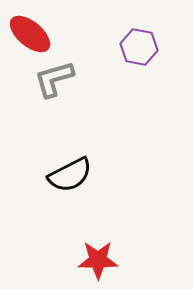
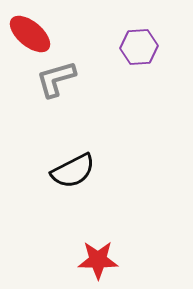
purple hexagon: rotated 15 degrees counterclockwise
gray L-shape: moved 2 px right
black semicircle: moved 3 px right, 4 px up
